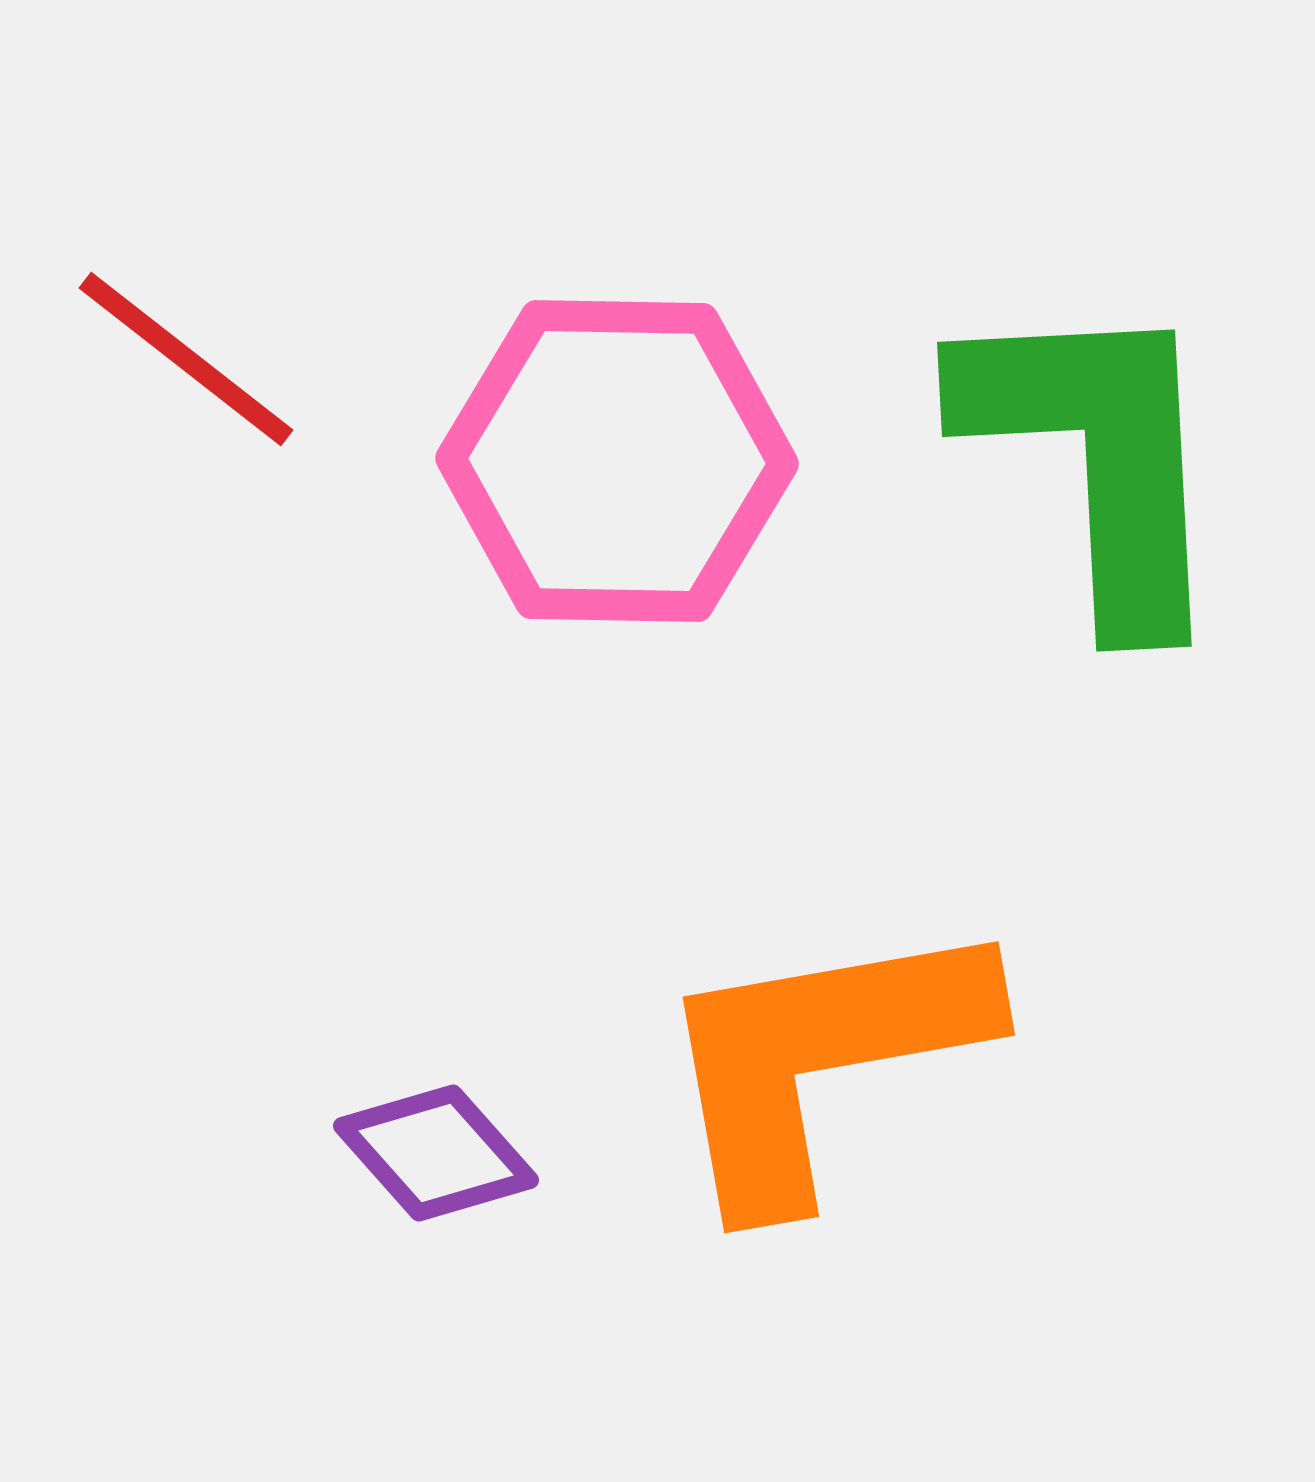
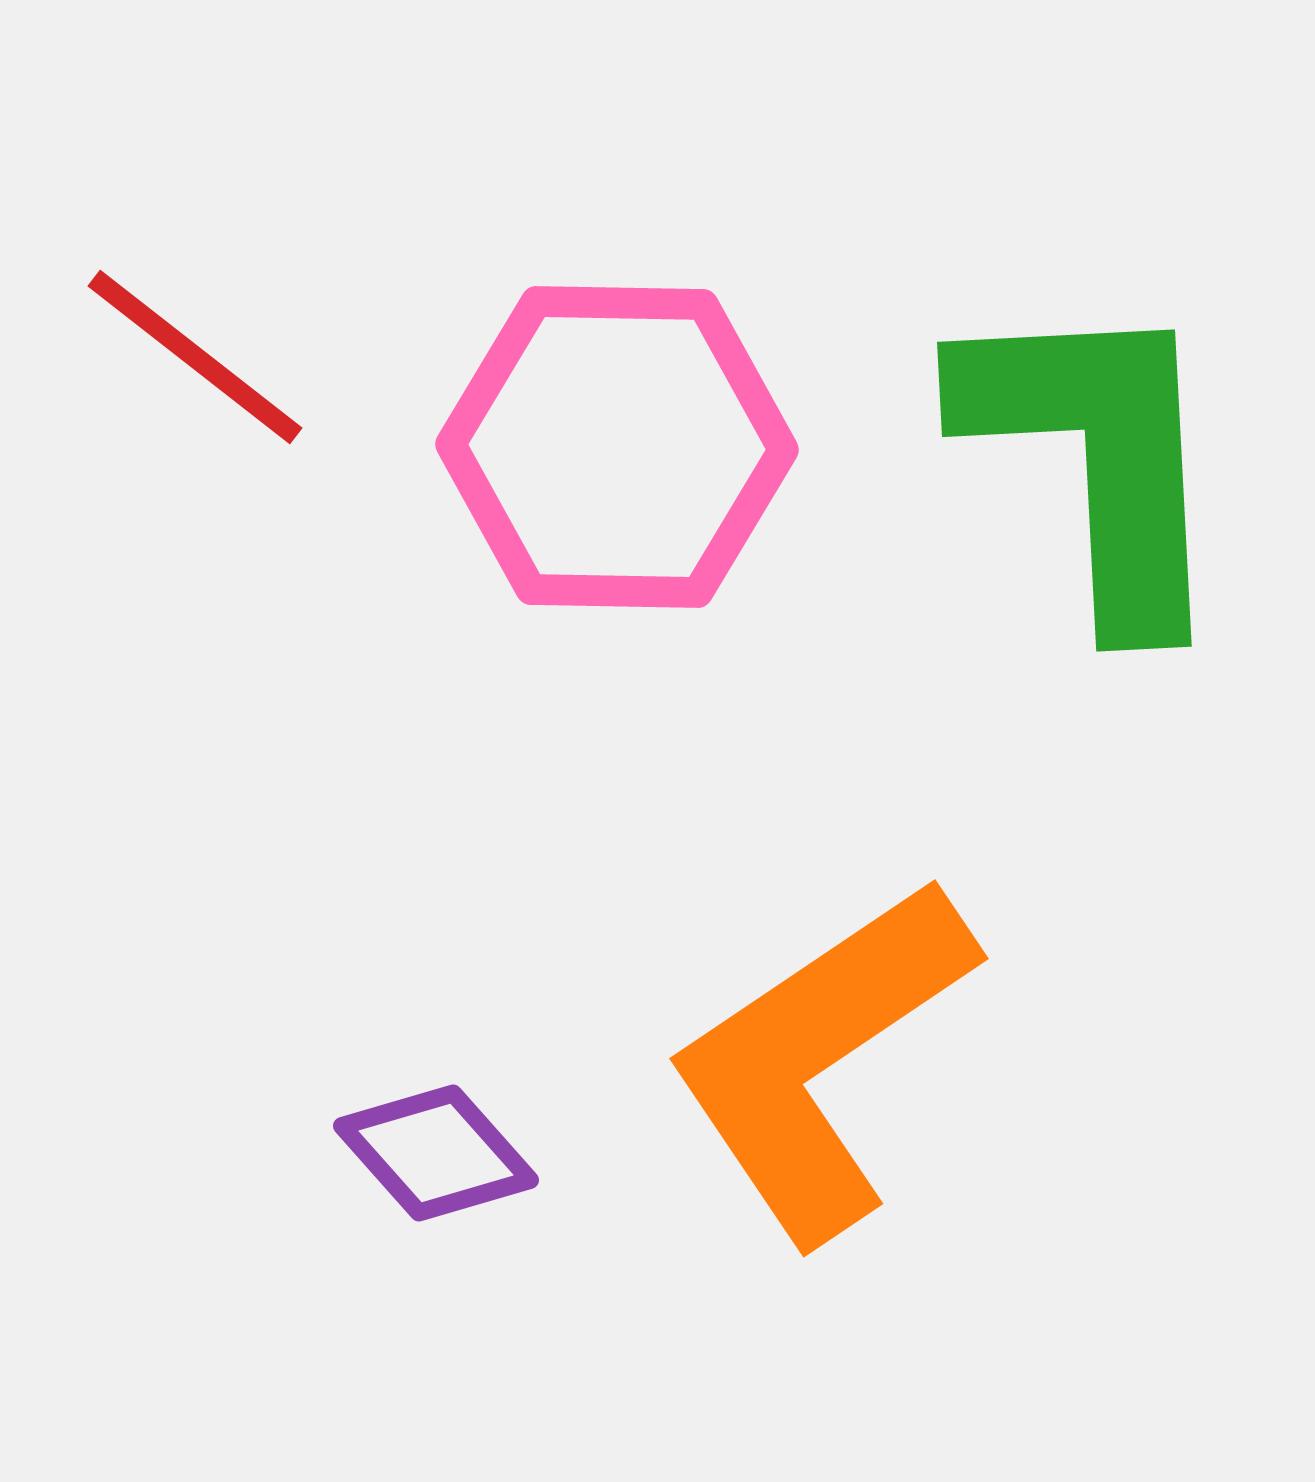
red line: moved 9 px right, 2 px up
pink hexagon: moved 14 px up
orange L-shape: rotated 24 degrees counterclockwise
